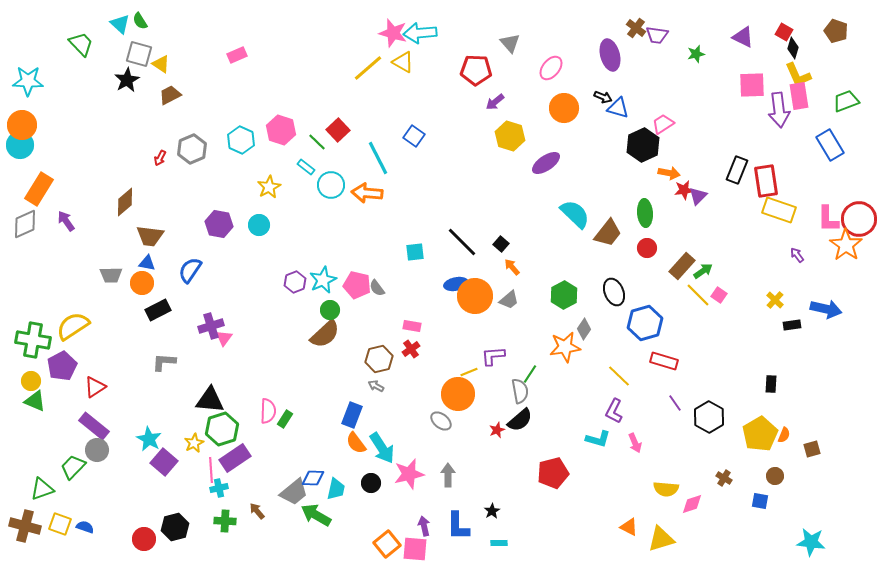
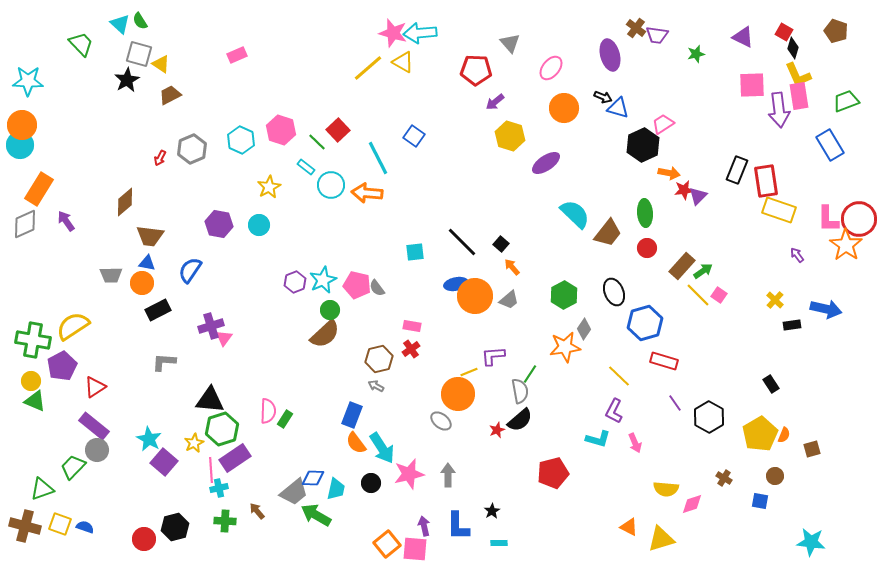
black rectangle at (771, 384): rotated 36 degrees counterclockwise
